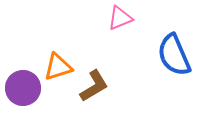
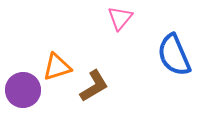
pink triangle: rotated 28 degrees counterclockwise
orange triangle: moved 1 px left
purple circle: moved 2 px down
